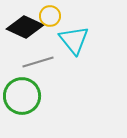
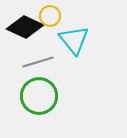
green circle: moved 17 px right
